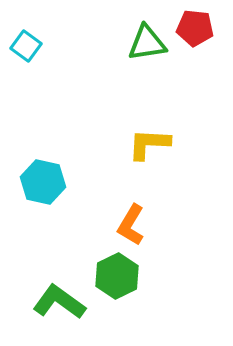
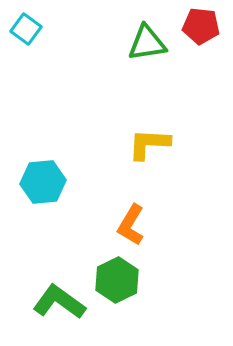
red pentagon: moved 6 px right, 2 px up
cyan square: moved 17 px up
cyan hexagon: rotated 18 degrees counterclockwise
green hexagon: moved 4 px down
